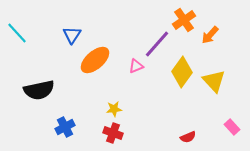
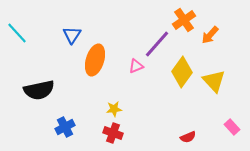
orange ellipse: rotated 32 degrees counterclockwise
